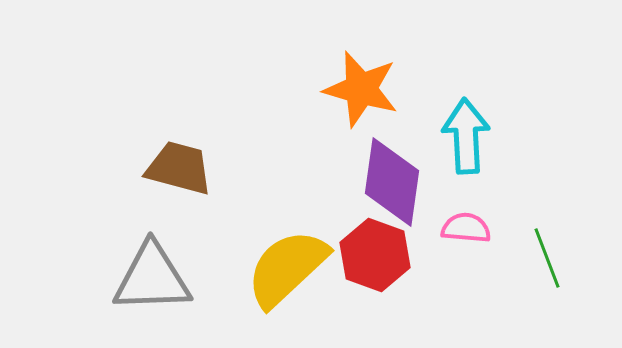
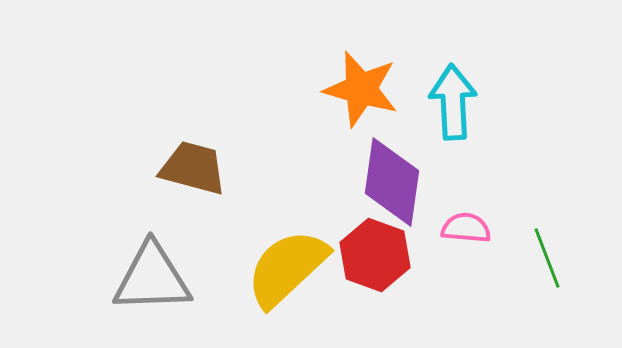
cyan arrow: moved 13 px left, 34 px up
brown trapezoid: moved 14 px right
